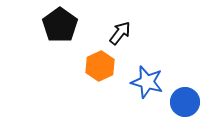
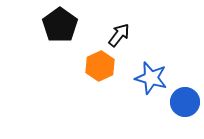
black arrow: moved 1 px left, 2 px down
blue star: moved 4 px right, 4 px up
